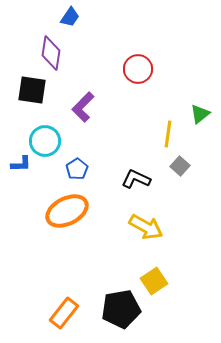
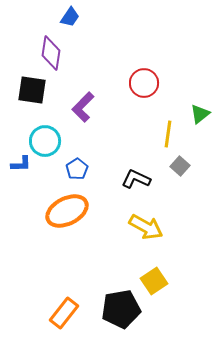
red circle: moved 6 px right, 14 px down
